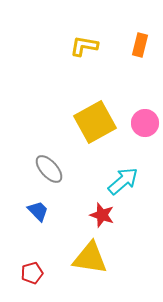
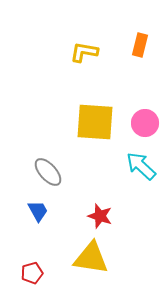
yellow L-shape: moved 6 px down
yellow square: rotated 33 degrees clockwise
gray ellipse: moved 1 px left, 3 px down
cyan arrow: moved 18 px right, 15 px up; rotated 96 degrees counterclockwise
blue trapezoid: rotated 15 degrees clockwise
red star: moved 2 px left, 1 px down
yellow triangle: moved 1 px right
